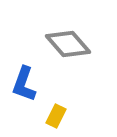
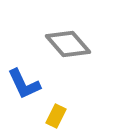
blue L-shape: rotated 45 degrees counterclockwise
